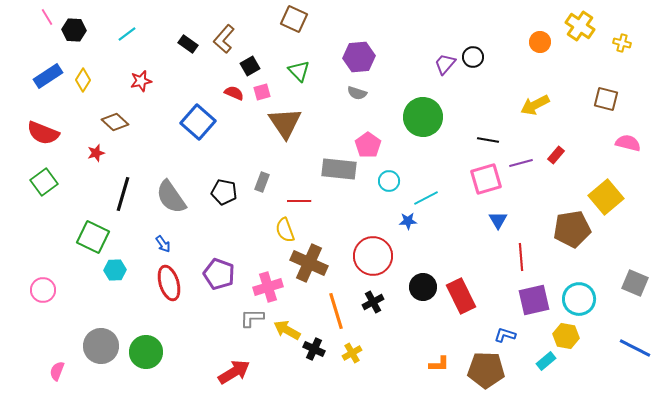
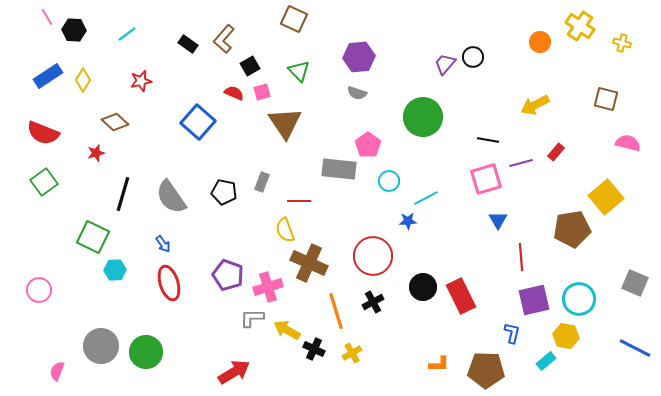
red rectangle at (556, 155): moved 3 px up
purple pentagon at (219, 274): moved 9 px right, 1 px down
pink circle at (43, 290): moved 4 px left
blue L-shape at (505, 335): moved 7 px right, 2 px up; rotated 85 degrees clockwise
